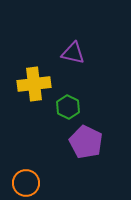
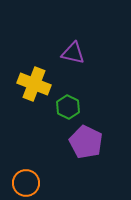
yellow cross: rotated 28 degrees clockwise
